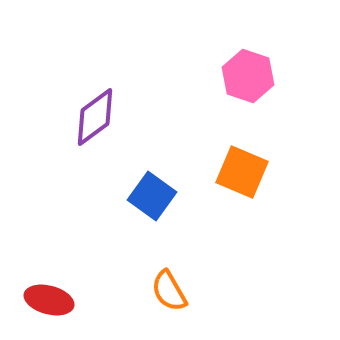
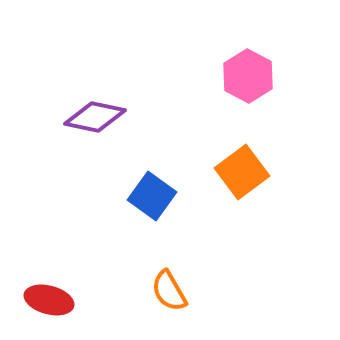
pink hexagon: rotated 9 degrees clockwise
purple diamond: rotated 48 degrees clockwise
orange square: rotated 30 degrees clockwise
